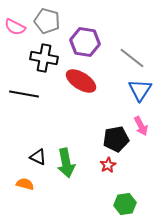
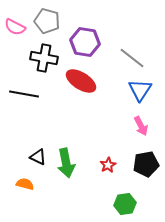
black pentagon: moved 30 px right, 25 px down
